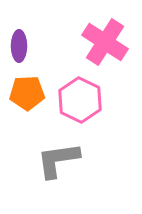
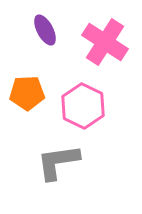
purple ellipse: moved 26 px right, 16 px up; rotated 28 degrees counterclockwise
pink hexagon: moved 3 px right, 6 px down
gray L-shape: moved 2 px down
